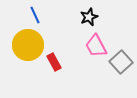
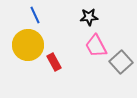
black star: rotated 18 degrees clockwise
